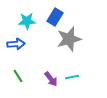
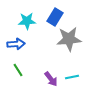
gray star: rotated 10 degrees clockwise
green line: moved 6 px up
